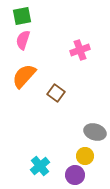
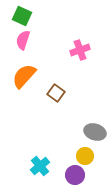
green square: rotated 36 degrees clockwise
